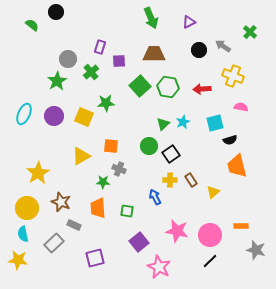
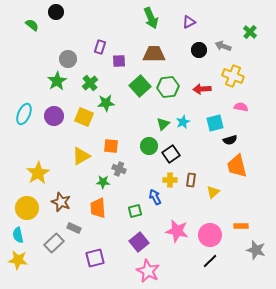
gray arrow at (223, 46): rotated 14 degrees counterclockwise
green cross at (91, 72): moved 1 px left, 11 px down
green hexagon at (168, 87): rotated 15 degrees counterclockwise
brown rectangle at (191, 180): rotated 40 degrees clockwise
green square at (127, 211): moved 8 px right; rotated 24 degrees counterclockwise
gray rectangle at (74, 225): moved 3 px down
cyan semicircle at (23, 234): moved 5 px left, 1 px down
pink star at (159, 267): moved 11 px left, 4 px down
